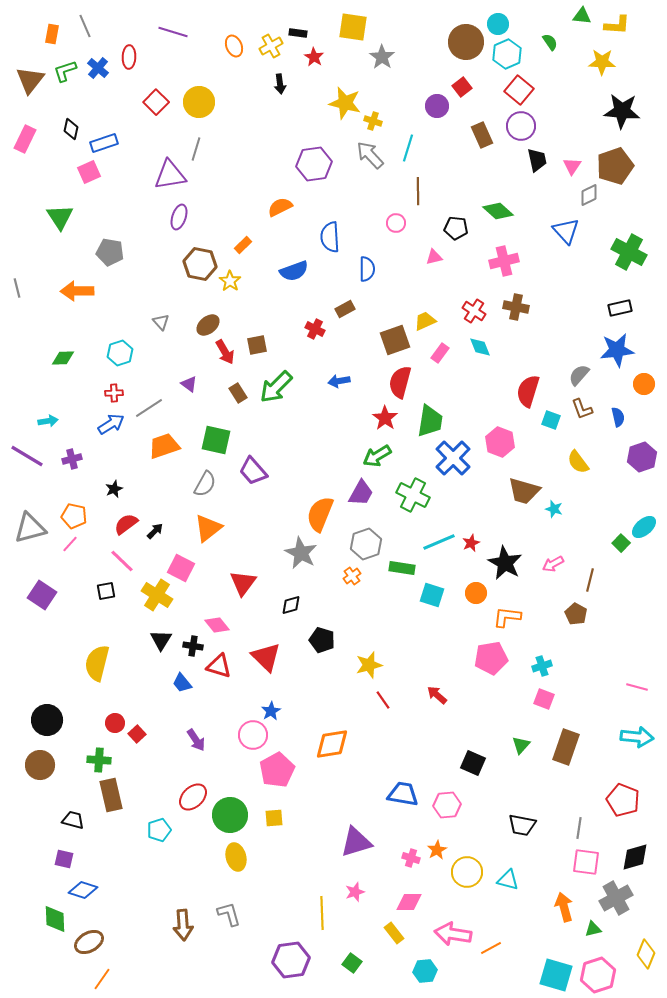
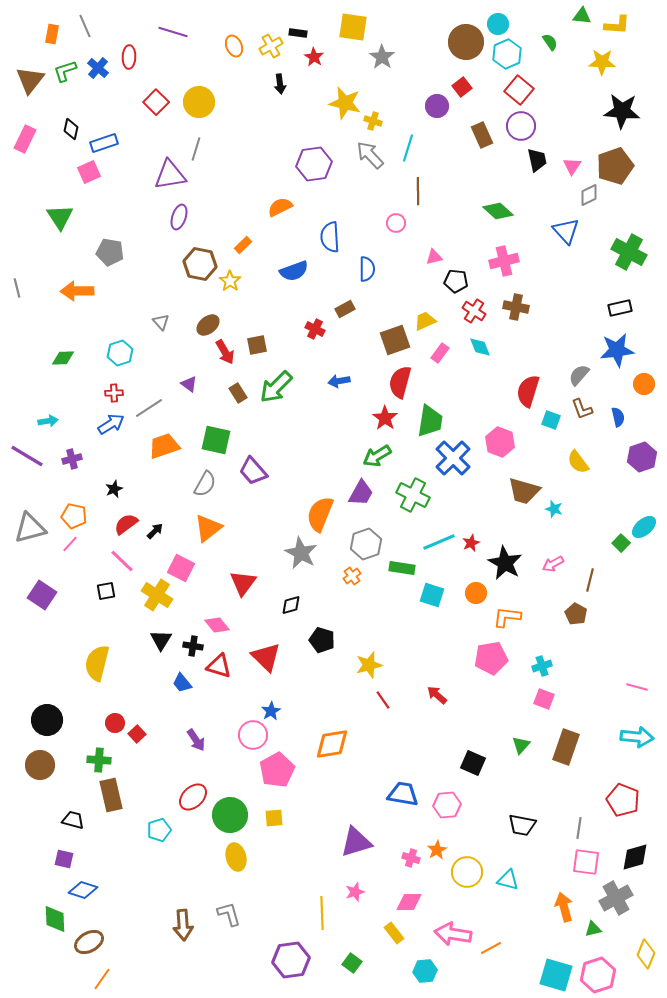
black pentagon at (456, 228): moved 53 px down
